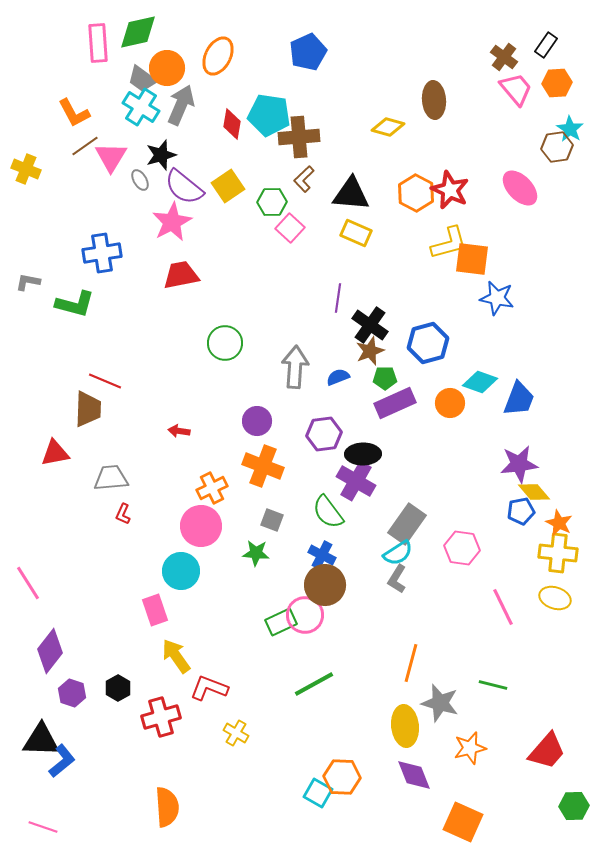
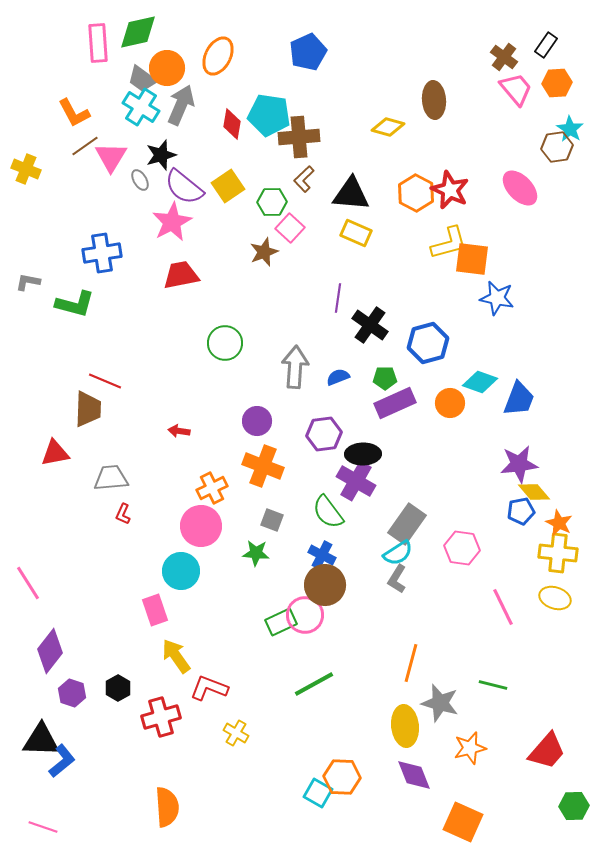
brown star at (370, 351): moved 106 px left, 99 px up
